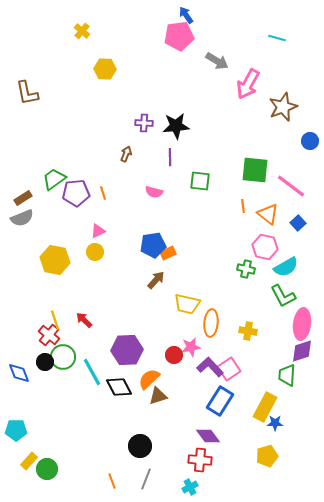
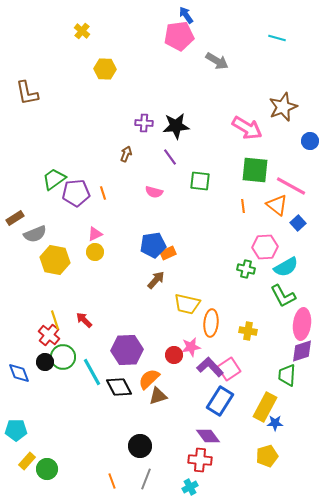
pink arrow at (248, 84): moved 1 px left, 44 px down; rotated 88 degrees counterclockwise
purple line at (170, 157): rotated 36 degrees counterclockwise
pink line at (291, 186): rotated 8 degrees counterclockwise
brown rectangle at (23, 198): moved 8 px left, 20 px down
orange triangle at (268, 214): moved 9 px right, 9 px up
gray semicircle at (22, 218): moved 13 px right, 16 px down
pink triangle at (98, 231): moved 3 px left, 3 px down
pink hexagon at (265, 247): rotated 15 degrees counterclockwise
yellow rectangle at (29, 461): moved 2 px left
